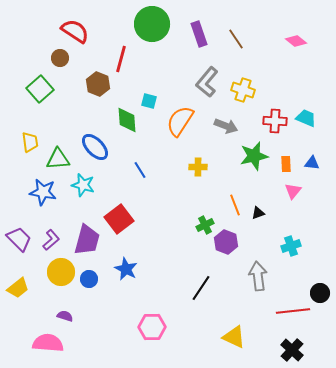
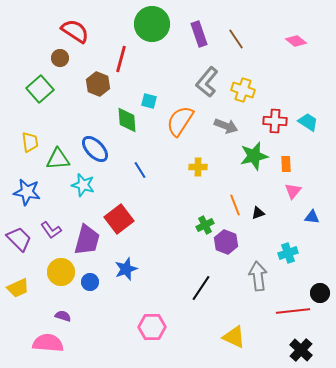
cyan trapezoid at (306, 118): moved 2 px right, 4 px down; rotated 10 degrees clockwise
blue ellipse at (95, 147): moved 2 px down
blue triangle at (312, 163): moved 54 px down
blue star at (43, 192): moved 16 px left
purple L-shape at (51, 240): moved 10 px up; rotated 95 degrees clockwise
cyan cross at (291, 246): moved 3 px left, 7 px down
blue star at (126, 269): rotated 25 degrees clockwise
blue circle at (89, 279): moved 1 px right, 3 px down
yellow trapezoid at (18, 288): rotated 15 degrees clockwise
purple semicircle at (65, 316): moved 2 px left
black cross at (292, 350): moved 9 px right
